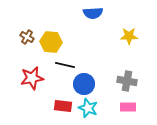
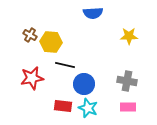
brown cross: moved 3 px right, 2 px up
